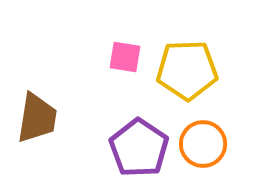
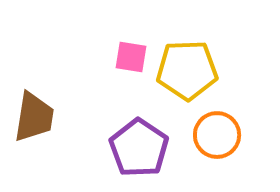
pink square: moved 6 px right
brown trapezoid: moved 3 px left, 1 px up
orange circle: moved 14 px right, 9 px up
